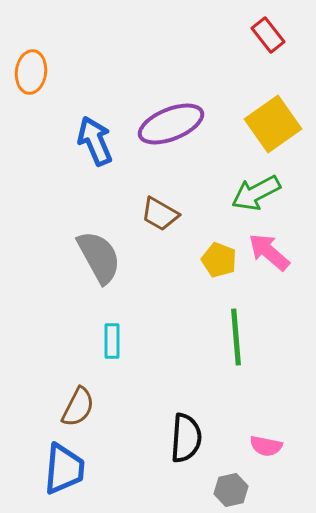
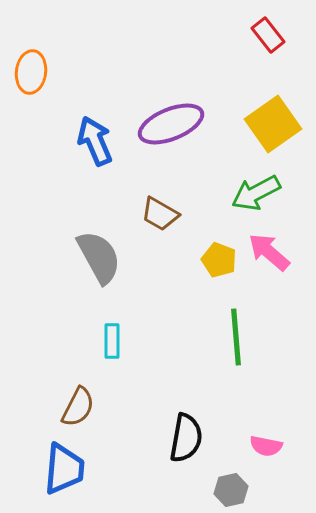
black semicircle: rotated 6 degrees clockwise
